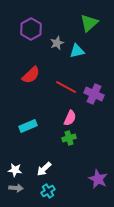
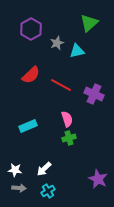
red line: moved 5 px left, 2 px up
pink semicircle: moved 3 px left, 1 px down; rotated 42 degrees counterclockwise
gray arrow: moved 3 px right
